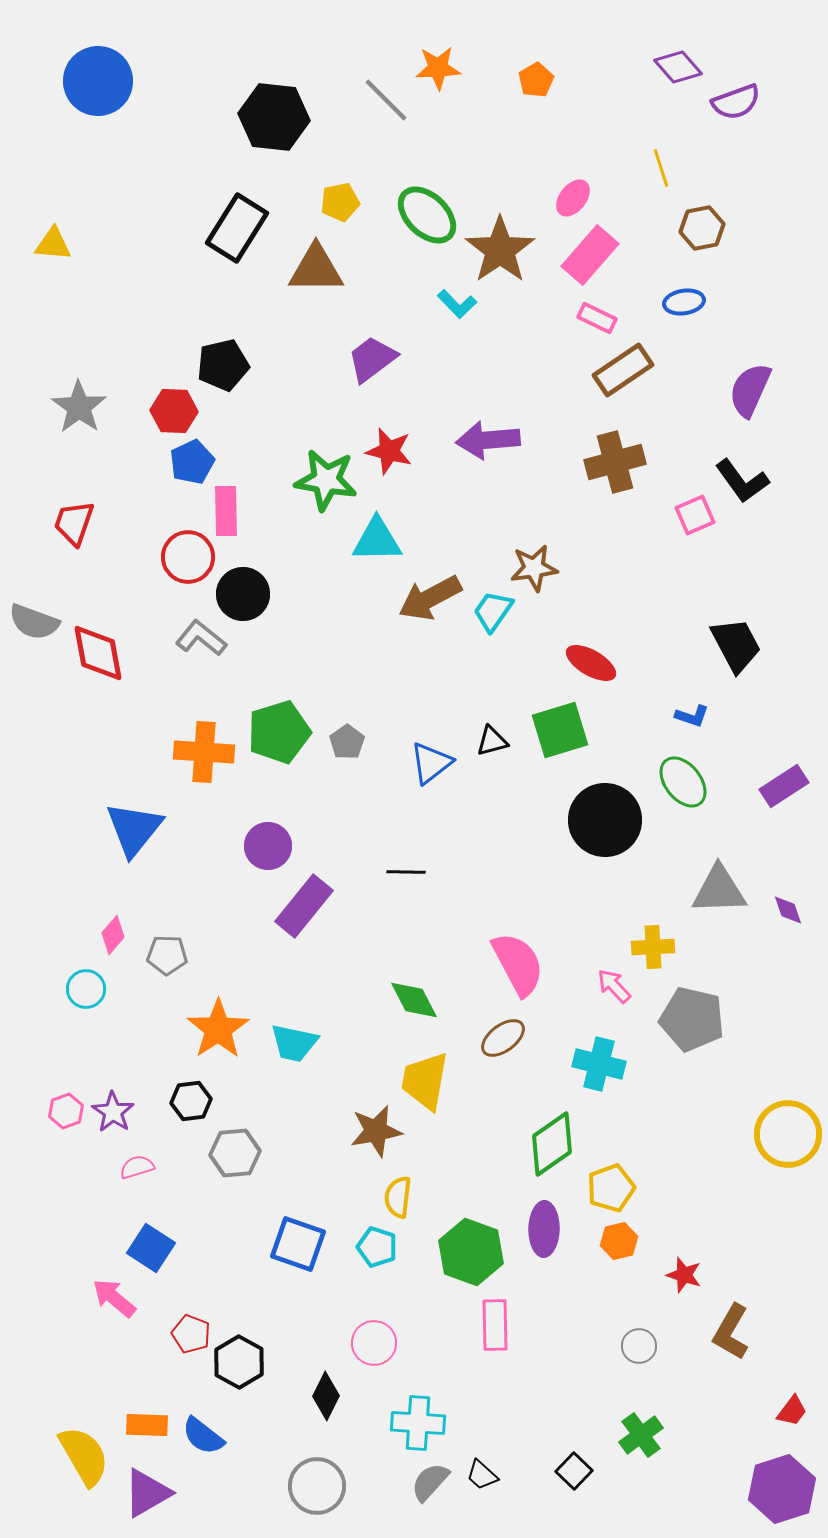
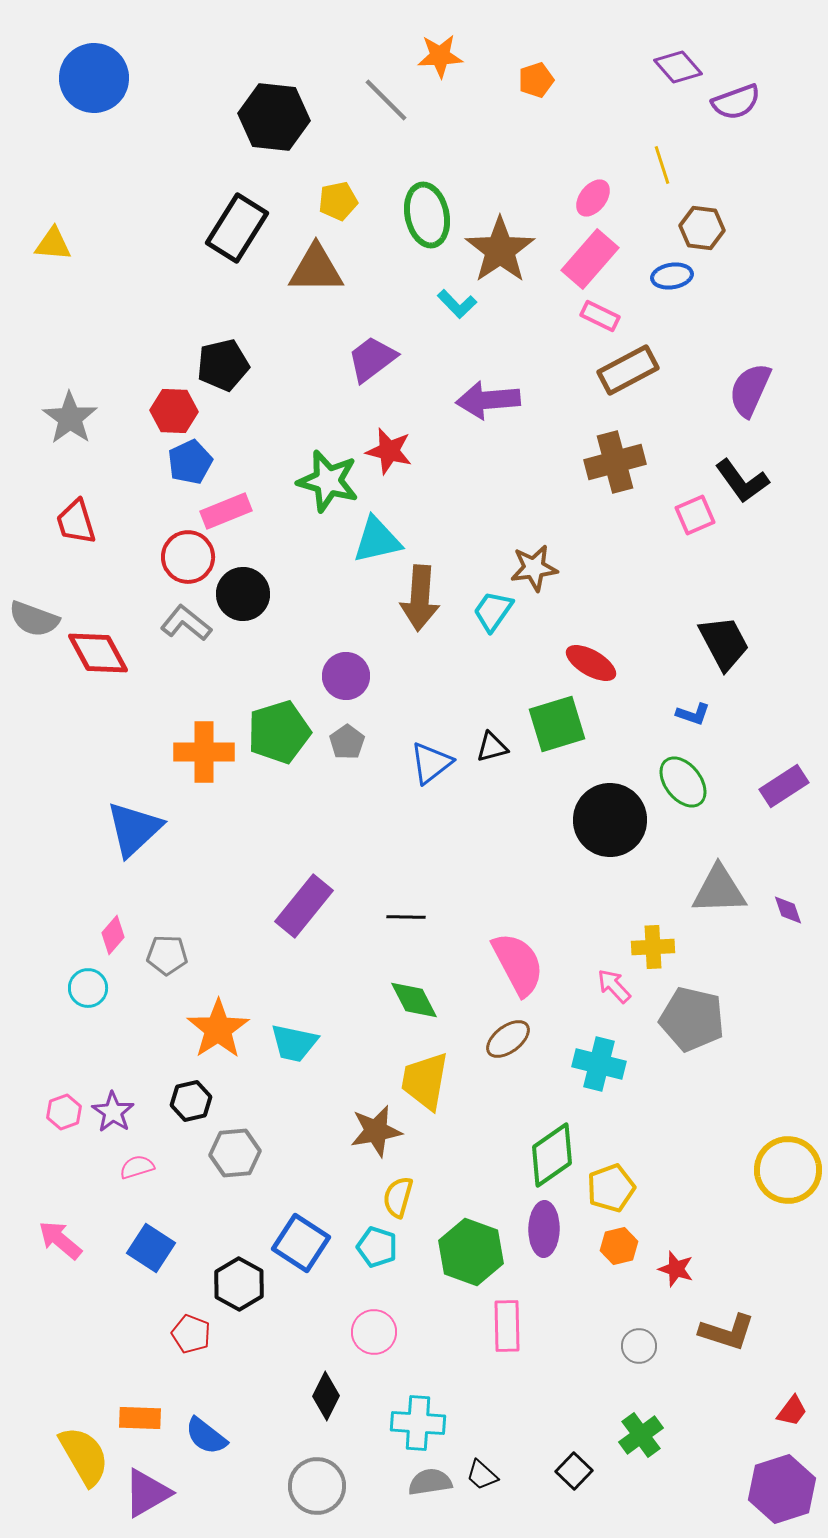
orange star at (438, 68): moved 2 px right, 12 px up
orange pentagon at (536, 80): rotated 12 degrees clockwise
blue circle at (98, 81): moved 4 px left, 3 px up
yellow line at (661, 168): moved 1 px right, 3 px up
pink ellipse at (573, 198): moved 20 px right
yellow pentagon at (340, 202): moved 2 px left, 1 px up
green ellipse at (427, 215): rotated 34 degrees clockwise
brown hexagon at (702, 228): rotated 18 degrees clockwise
pink rectangle at (590, 255): moved 4 px down
blue ellipse at (684, 302): moved 12 px left, 26 px up
pink rectangle at (597, 318): moved 3 px right, 2 px up
brown rectangle at (623, 370): moved 5 px right; rotated 6 degrees clockwise
gray star at (79, 407): moved 9 px left, 11 px down
purple arrow at (488, 440): moved 40 px up
blue pentagon at (192, 462): moved 2 px left
green star at (326, 480): moved 2 px right, 1 px down; rotated 6 degrees clockwise
pink rectangle at (226, 511): rotated 69 degrees clockwise
red trapezoid at (74, 523): moved 2 px right, 1 px up; rotated 36 degrees counterclockwise
cyan triangle at (377, 540): rotated 12 degrees counterclockwise
brown arrow at (430, 598): moved 10 px left; rotated 58 degrees counterclockwise
gray semicircle at (34, 622): moved 3 px up
gray L-shape at (201, 638): moved 15 px left, 15 px up
black trapezoid at (736, 645): moved 12 px left, 2 px up
red diamond at (98, 653): rotated 18 degrees counterclockwise
blue L-shape at (692, 716): moved 1 px right, 2 px up
green square at (560, 730): moved 3 px left, 6 px up
black triangle at (492, 741): moved 6 px down
orange cross at (204, 752): rotated 4 degrees counterclockwise
black circle at (605, 820): moved 5 px right
blue triangle at (134, 829): rotated 8 degrees clockwise
purple circle at (268, 846): moved 78 px right, 170 px up
black line at (406, 872): moved 45 px down
cyan circle at (86, 989): moved 2 px right, 1 px up
brown ellipse at (503, 1038): moved 5 px right, 1 px down
black hexagon at (191, 1101): rotated 6 degrees counterclockwise
pink hexagon at (66, 1111): moved 2 px left, 1 px down
yellow circle at (788, 1134): moved 36 px down
green diamond at (552, 1144): moved 11 px down
yellow semicircle at (398, 1197): rotated 9 degrees clockwise
orange hexagon at (619, 1241): moved 5 px down
blue square at (298, 1244): moved 3 px right, 1 px up; rotated 14 degrees clockwise
red star at (684, 1275): moved 8 px left, 6 px up
pink arrow at (114, 1298): moved 54 px left, 58 px up
pink rectangle at (495, 1325): moved 12 px right, 1 px down
brown L-shape at (731, 1332): moved 4 px left; rotated 102 degrees counterclockwise
pink circle at (374, 1343): moved 11 px up
black hexagon at (239, 1362): moved 78 px up
orange rectangle at (147, 1425): moved 7 px left, 7 px up
blue semicircle at (203, 1436): moved 3 px right
gray semicircle at (430, 1482): rotated 39 degrees clockwise
